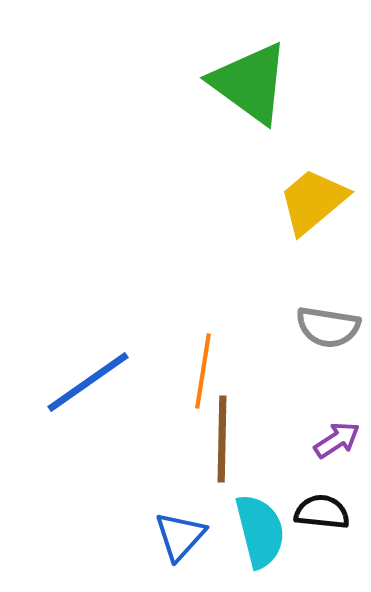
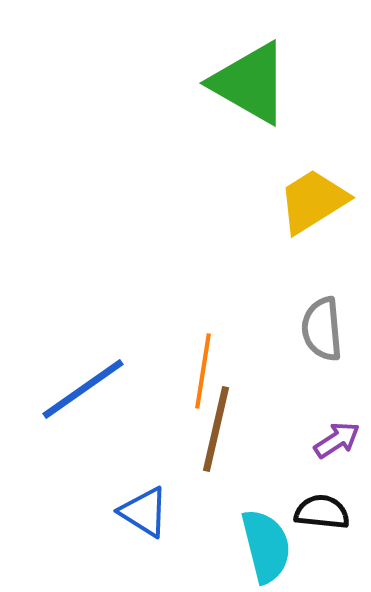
green triangle: rotated 6 degrees counterclockwise
yellow trapezoid: rotated 8 degrees clockwise
gray semicircle: moved 6 px left, 2 px down; rotated 76 degrees clockwise
blue line: moved 5 px left, 7 px down
brown line: moved 6 px left, 10 px up; rotated 12 degrees clockwise
cyan semicircle: moved 6 px right, 15 px down
blue triangle: moved 36 px left, 24 px up; rotated 40 degrees counterclockwise
